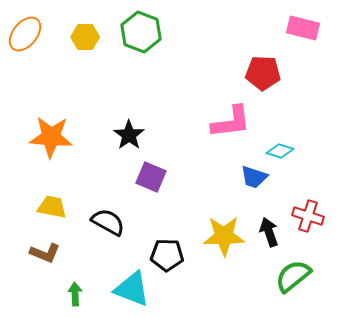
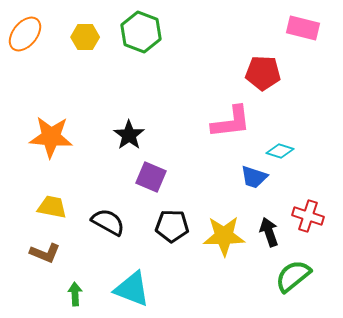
black pentagon: moved 5 px right, 29 px up
